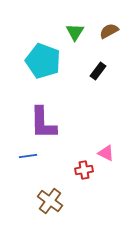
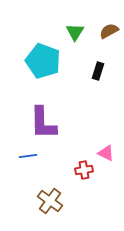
black rectangle: rotated 18 degrees counterclockwise
